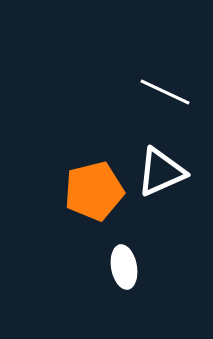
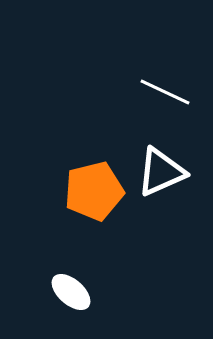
white ellipse: moved 53 px left, 25 px down; rotated 39 degrees counterclockwise
